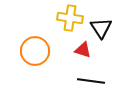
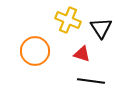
yellow cross: moved 2 px left, 2 px down; rotated 15 degrees clockwise
red triangle: moved 1 px left, 4 px down
